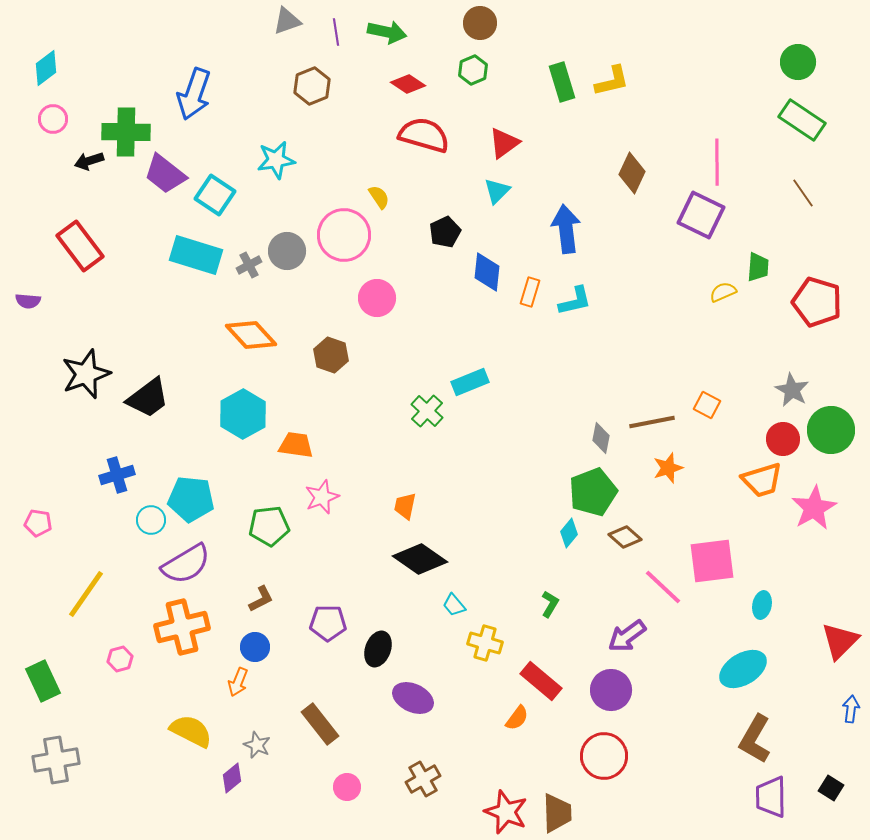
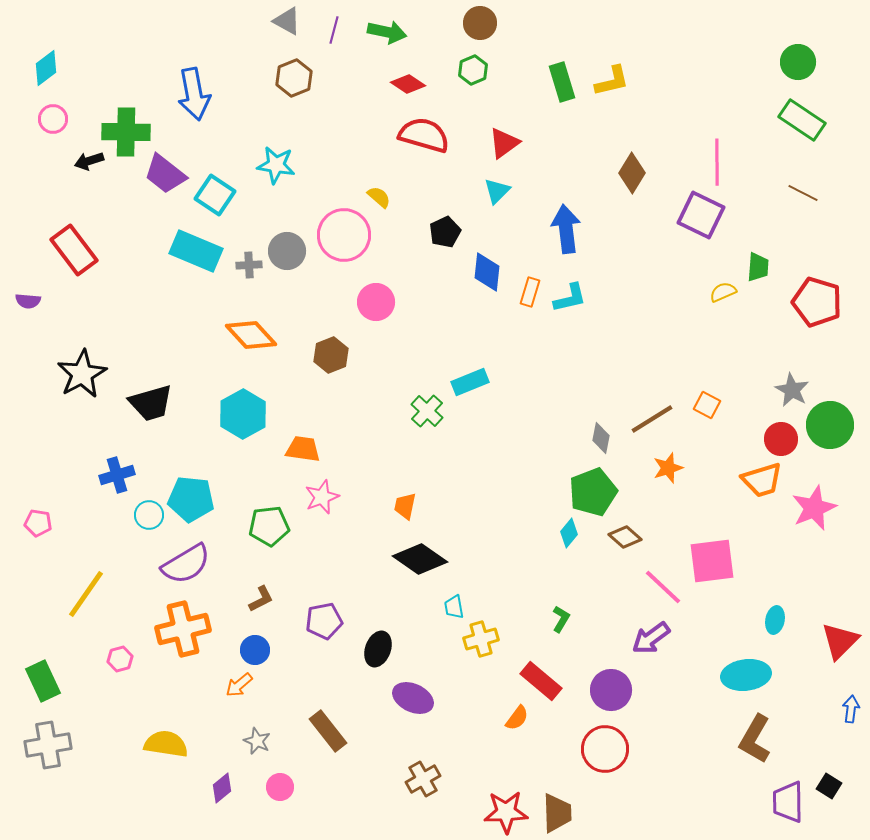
gray triangle at (287, 21): rotated 48 degrees clockwise
purple line at (336, 32): moved 2 px left, 2 px up; rotated 24 degrees clockwise
brown hexagon at (312, 86): moved 18 px left, 8 px up
blue arrow at (194, 94): rotated 30 degrees counterclockwise
cyan star at (276, 160): moved 5 px down; rotated 18 degrees clockwise
brown diamond at (632, 173): rotated 6 degrees clockwise
brown line at (803, 193): rotated 28 degrees counterclockwise
yellow semicircle at (379, 197): rotated 15 degrees counterclockwise
red rectangle at (80, 246): moved 6 px left, 4 px down
cyan rectangle at (196, 255): moved 4 px up; rotated 6 degrees clockwise
gray cross at (249, 265): rotated 25 degrees clockwise
pink circle at (377, 298): moved 1 px left, 4 px down
cyan L-shape at (575, 301): moved 5 px left, 3 px up
brown hexagon at (331, 355): rotated 20 degrees clockwise
black star at (86, 374): moved 4 px left; rotated 9 degrees counterclockwise
black trapezoid at (148, 398): moved 3 px right, 5 px down; rotated 21 degrees clockwise
brown line at (652, 422): moved 3 px up; rotated 21 degrees counterclockwise
green circle at (831, 430): moved 1 px left, 5 px up
red circle at (783, 439): moved 2 px left
orange trapezoid at (296, 445): moved 7 px right, 4 px down
pink star at (814, 508): rotated 6 degrees clockwise
cyan circle at (151, 520): moved 2 px left, 5 px up
green L-shape at (550, 604): moved 11 px right, 15 px down
cyan trapezoid at (454, 605): moved 2 px down; rotated 30 degrees clockwise
cyan ellipse at (762, 605): moved 13 px right, 15 px down
purple pentagon at (328, 623): moved 4 px left, 2 px up; rotated 12 degrees counterclockwise
orange cross at (182, 627): moved 1 px right, 2 px down
purple arrow at (627, 636): moved 24 px right, 2 px down
yellow cross at (485, 643): moved 4 px left, 4 px up; rotated 32 degrees counterclockwise
blue circle at (255, 647): moved 3 px down
cyan ellipse at (743, 669): moved 3 px right, 6 px down; rotated 24 degrees clockwise
orange arrow at (238, 682): moved 1 px right, 3 px down; rotated 28 degrees clockwise
brown rectangle at (320, 724): moved 8 px right, 7 px down
yellow semicircle at (191, 731): moved 25 px left, 13 px down; rotated 18 degrees counterclockwise
gray star at (257, 745): moved 4 px up
red circle at (604, 756): moved 1 px right, 7 px up
gray cross at (56, 760): moved 8 px left, 15 px up
purple diamond at (232, 778): moved 10 px left, 10 px down
pink circle at (347, 787): moved 67 px left
black square at (831, 788): moved 2 px left, 2 px up
purple trapezoid at (771, 797): moved 17 px right, 5 px down
red star at (506, 812): rotated 24 degrees counterclockwise
